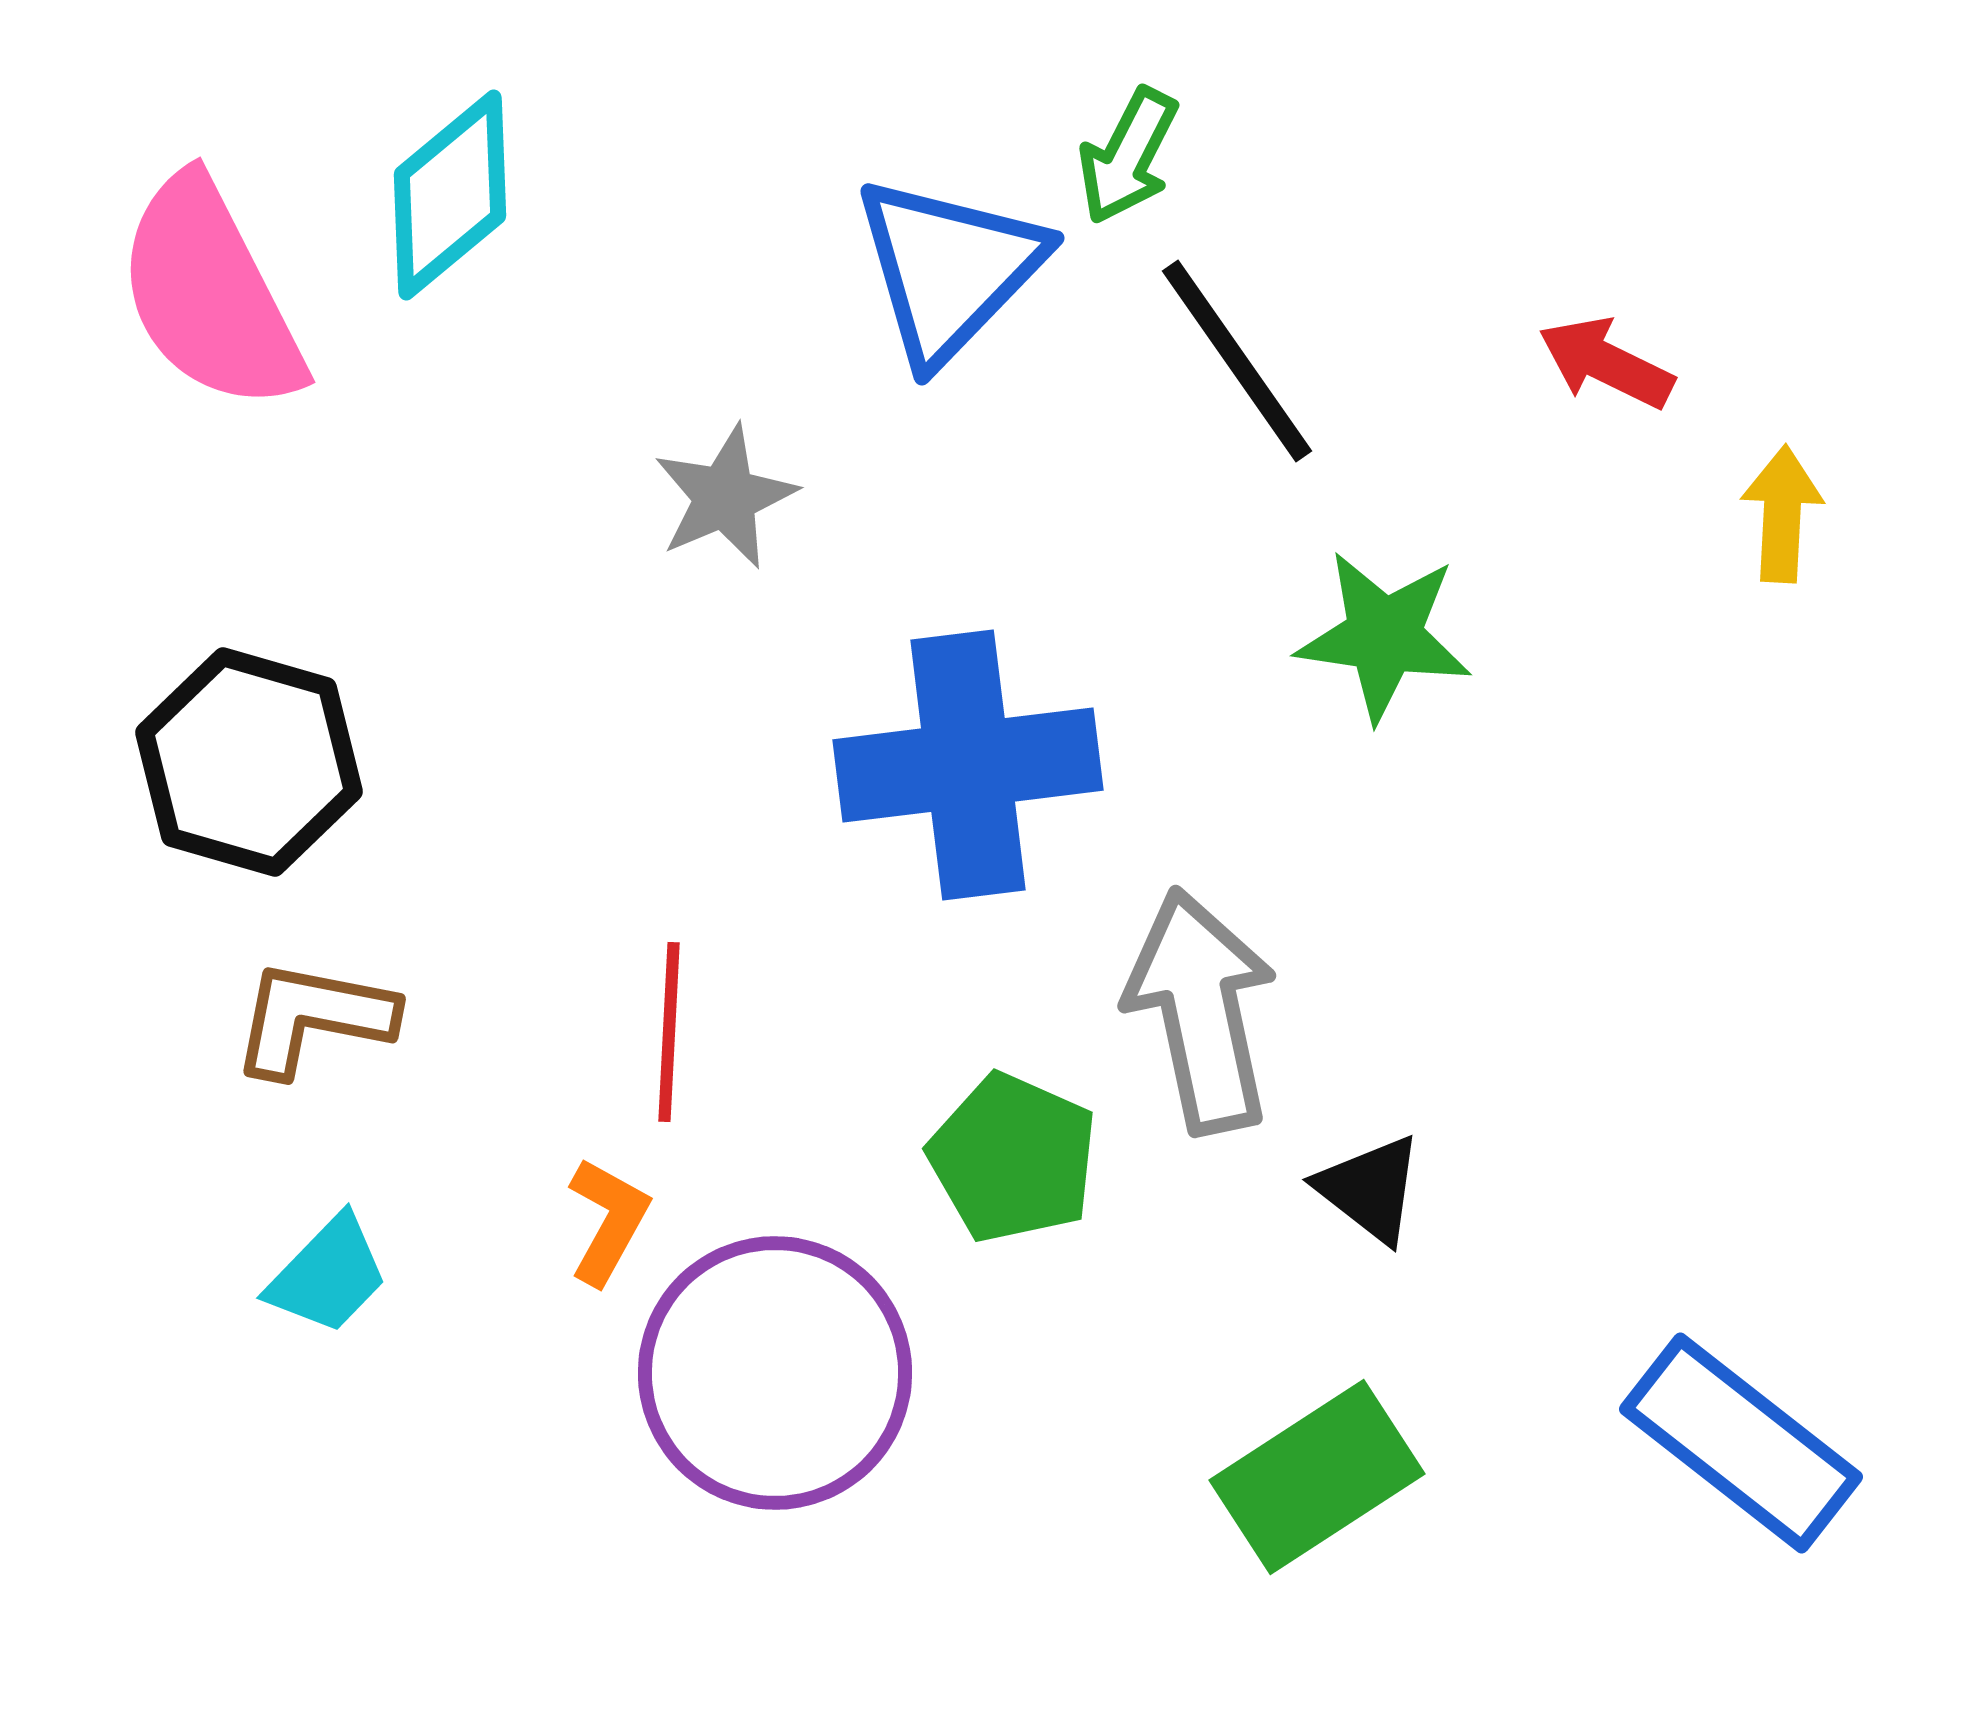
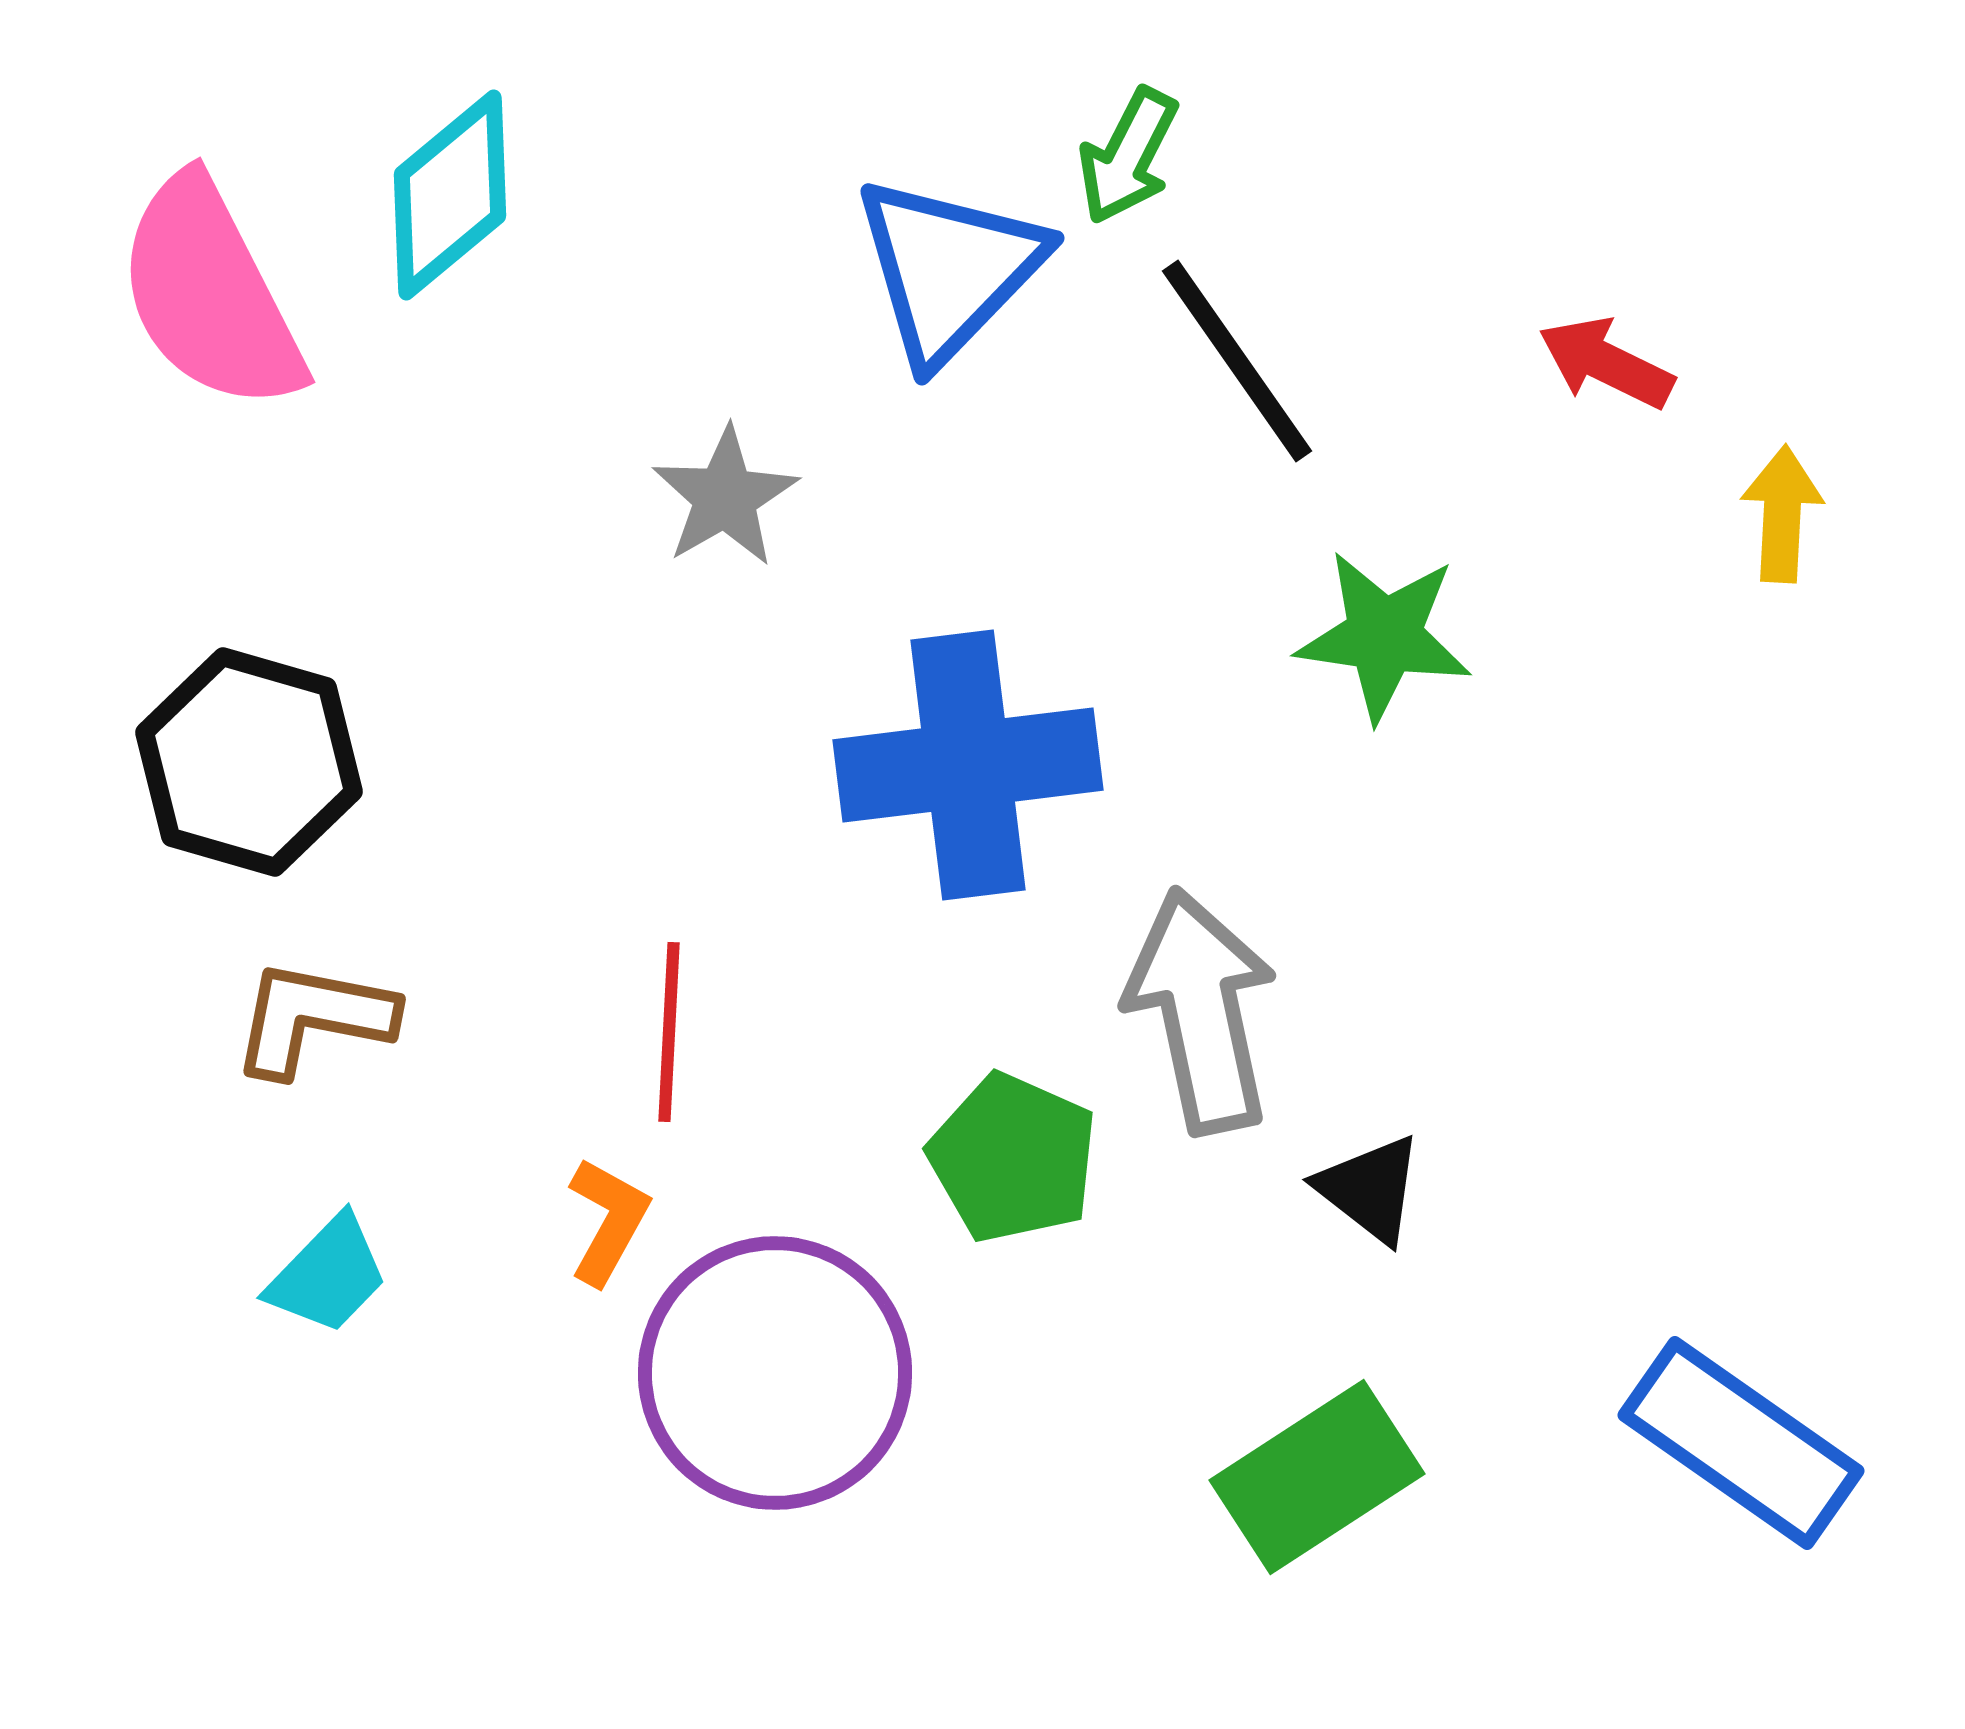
gray star: rotated 7 degrees counterclockwise
blue rectangle: rotated 3 degrees counterclockwise
